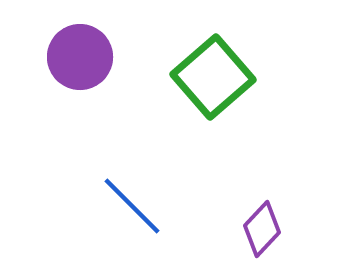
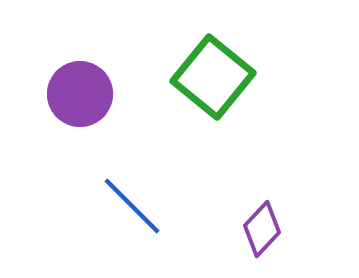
purple circle: moved 37 px down
green square: rotated 10 degrees counterclockwise
